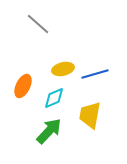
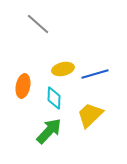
orange ellipse: rotated 15 degrees counterclockwise
cyan diamond: rotated 65 degrees counterclockwise
yellow trapezoid: rotated 36 degrees clockwise
